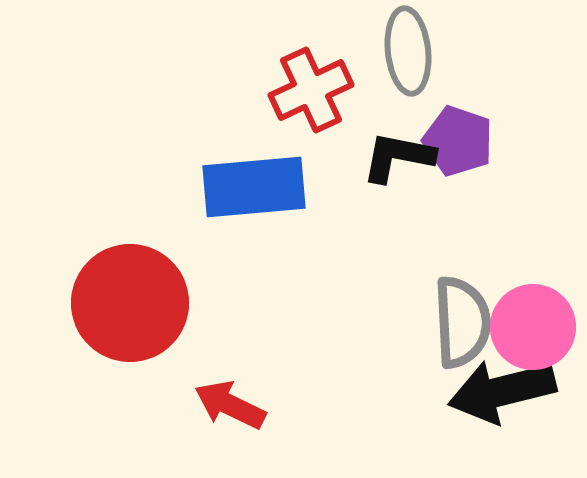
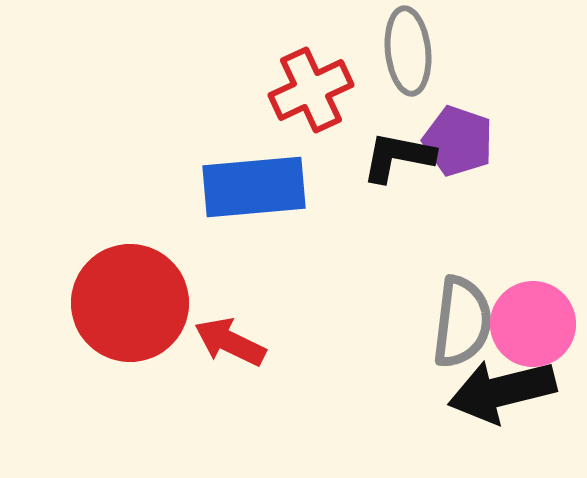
gray semicircle: rotated 10 degrees clockwise
pink circle: moved 3 px up
red arrow: moved 63 px up
